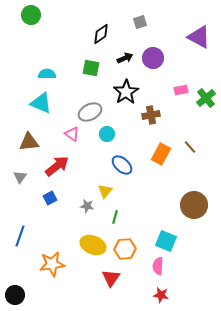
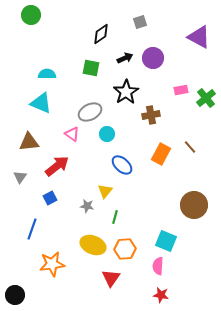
blue line: moved 12 px right, 7 px up
